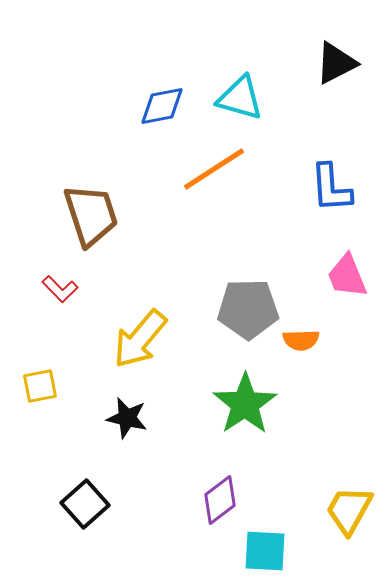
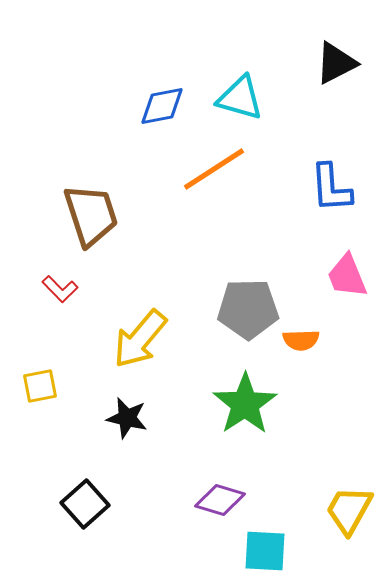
purple diamond: rotated 54 degrees clockwise
